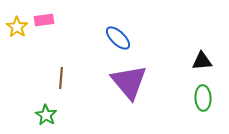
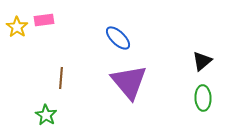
black triangle: rotated 35 degrees counterclockwise
